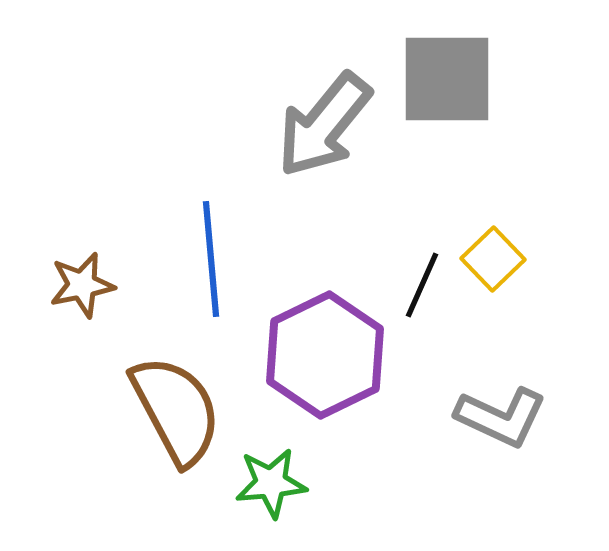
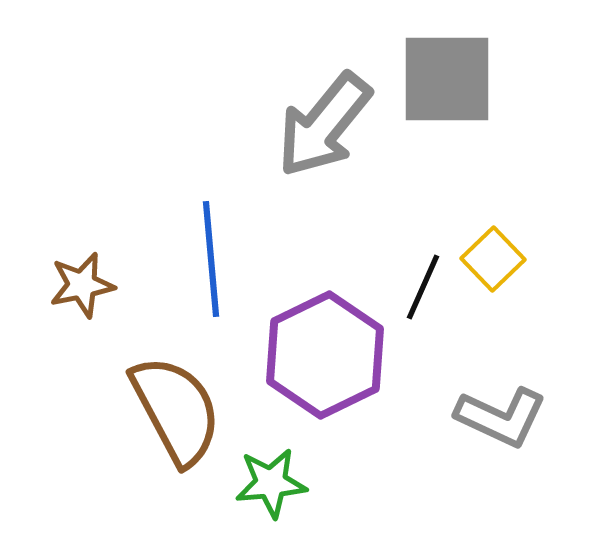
black line: moved 1 px right, 2 px down
